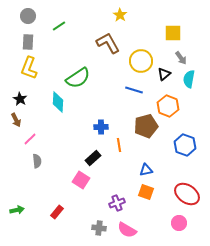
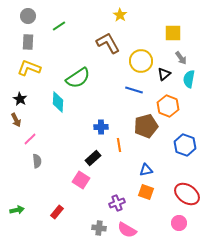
yellow L-shape: rotated 90 degrees clockwise
